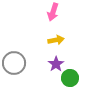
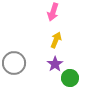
yellow arrow: rotated 56 degrees counterclockwise
purple star: moved 1 px left
